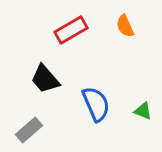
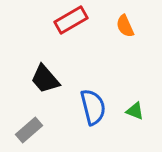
red rectangle: moved 10 px up
blue semicircle: moved 3 px left, 3 px down; rotated 9 degrees clockwise
green triangle: moved 8 px left
